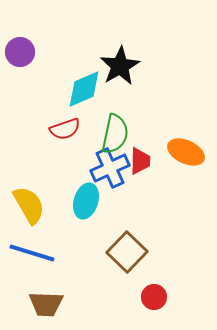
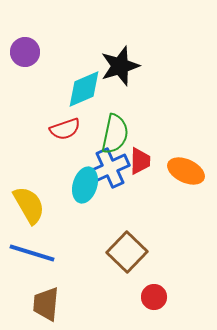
purple circle: moved 5 px right
black star: rotated 12 degrees clockwise
orange ellipse: moved 19 px down
cyan ellipse: moved 1 px left, 16 px up
brown trapezoid: rotated 93 degrees clockwise
